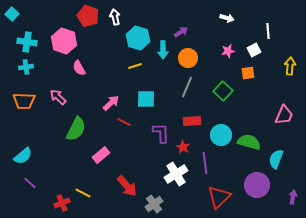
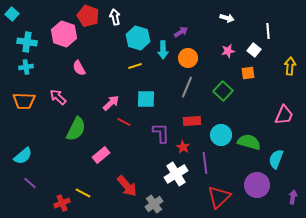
pink hexagon at (64, 41): moved 7 px up
white square at (254, 50): rotated 24 degrees counterclockwise
